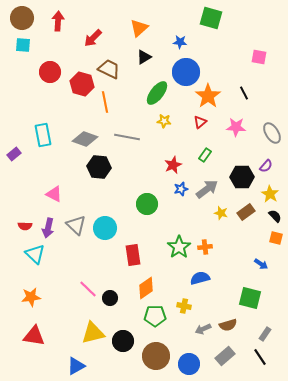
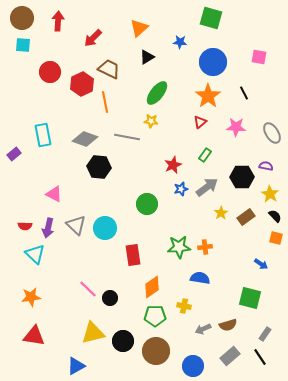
black triangle at (144, 57): moved 3 px right
blue circle at (186, 72): moved 27 px right, 10 px up
red hexagon at (82, 84): rotated 20 degrees clockwise
yellow star at (164, 121): moved 13 px left
purple semicircle at (266, 166): rotated 120 degrees counterclockwise
gray arrow at (207, 189): moved 2 px up
brown rectangle at (246, 212): moved 5 px down
yellow star at (221, 213): rotated 24 degrees clockwise
green star at (179, 247): rotated 30 degrees clockwise
blue semicircle at (200, 278): rotated 24 degrees clockwise
orange diamond at (146, 288): moved 6 px right, 1 px up
brown circle at (156, 356): moved 5 px up
gray rectangle at (225, 356): moved 5 px right
blue circle at (189, 364): moved 4 px right, 2 px down
